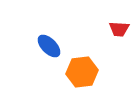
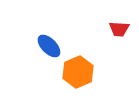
orange hexagon: moved 4 px left; rotated 16 degrees counterclockwise
